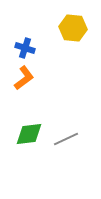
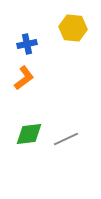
blue cross: moved 2 px right, 4 px up; rotated 30 degrees counterclockwise
